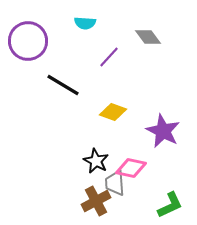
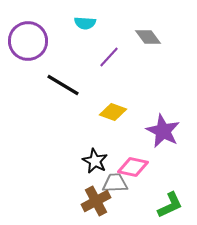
black star: moved 1 px left
pink diamond: moved 2 px right, 1 px up
gray trapezoid: rotated 92 degrees clockwise
